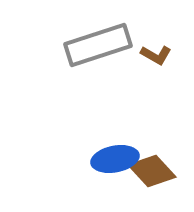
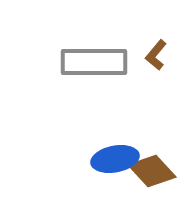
gray rectangle: moved 4 px left, 17 px down; rotated 18 degrees clockwise
brown L-shape: rotated 100 degrees clockwise
